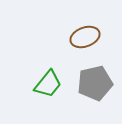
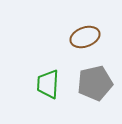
green trapezoid: rotated 144 degrees clockwise
